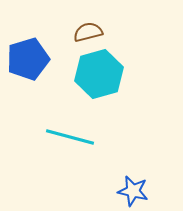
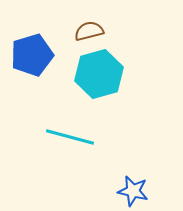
brown semicircle: moved 1 px right, 1 px up
blue pentagon: moved 4 px right, 4 px up
